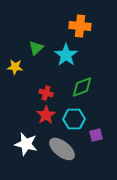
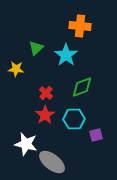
yellow star: moved 1 px right, 2 px down
red cross: rotated 24 degrees clockwise
red star: moved 1 px left
gray ellipse: moved 10 px left, 13 px down
